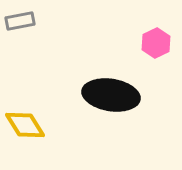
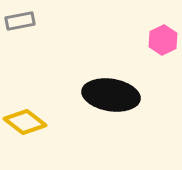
pink hexagon: moved 7 px right, 3 px up
yellow diamond: moved 3 px up; rotated 21 degrees counterclockwise
